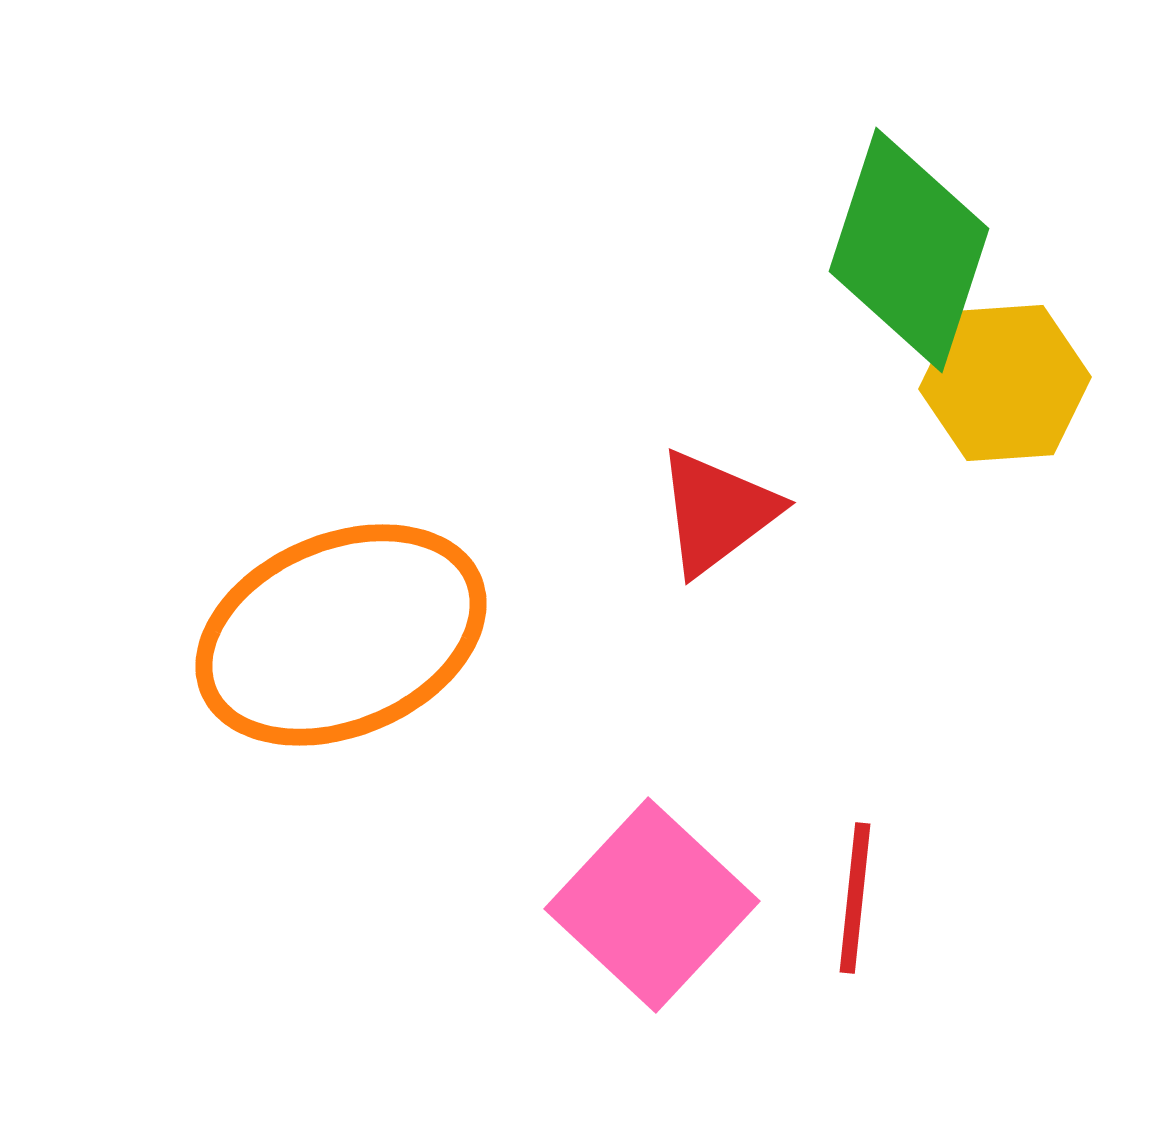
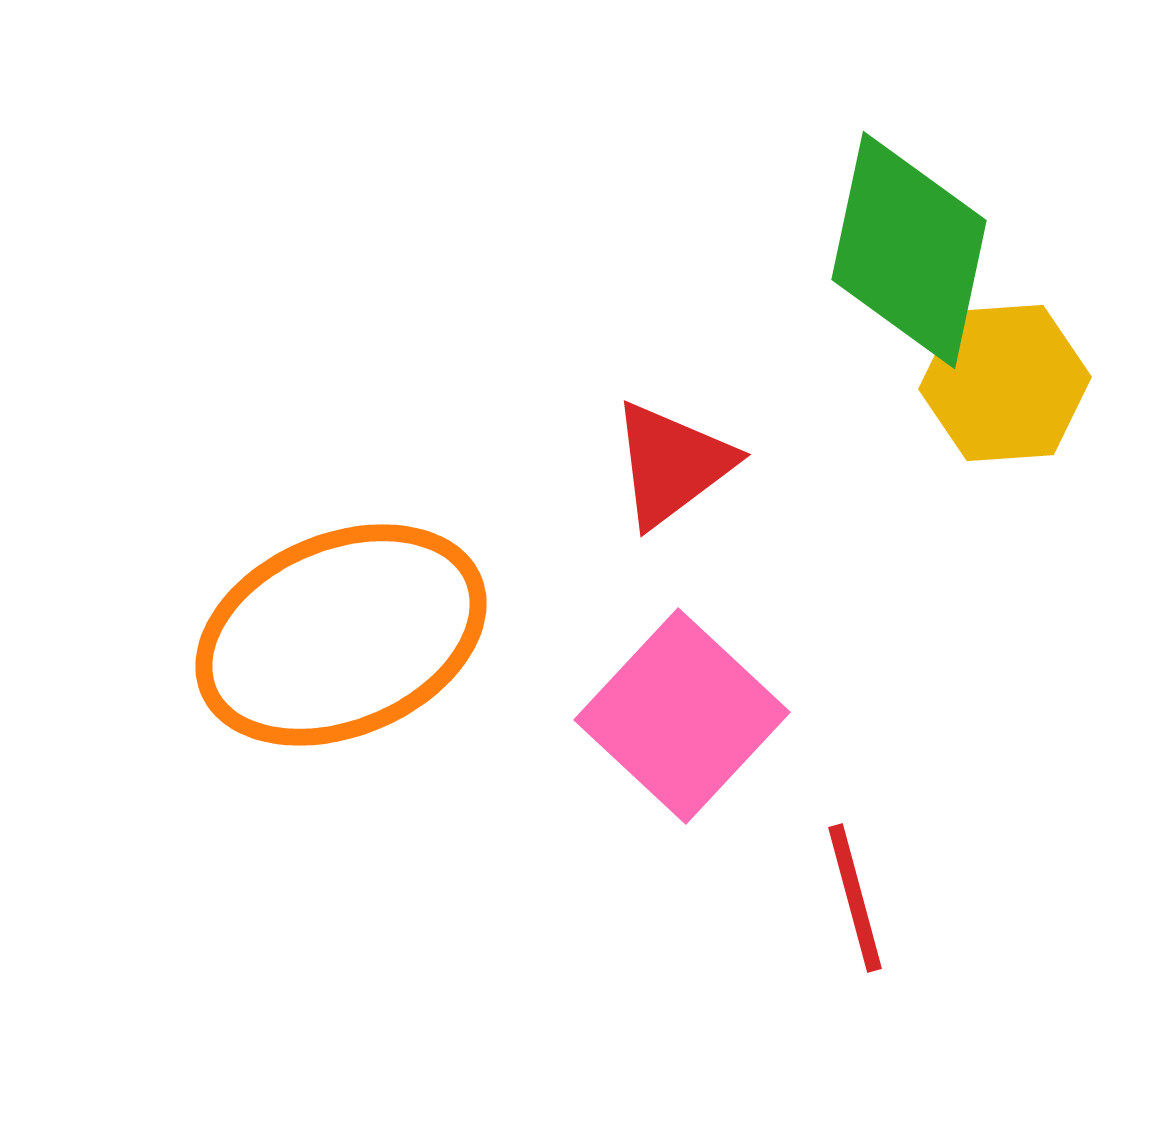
green diamond: rotated 6 degrees counterclockwise
red triangle: moved 45 px left, 48 px up
red line: rotated 21 degrees counterclockwise
pink square: moved 30 px right, 189 px up
